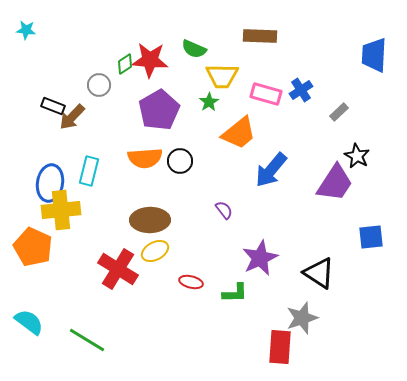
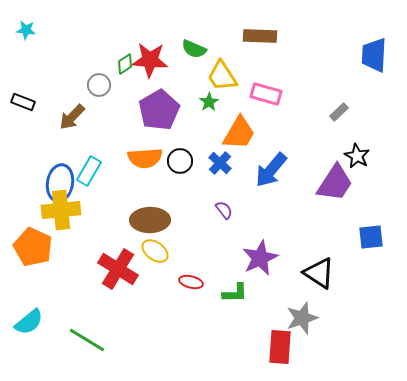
yellow trapezoid: rotated 56 degrees clockwise
blue cross: moved 81 px left, 73 px down; rotated 15 degrees counterclockwise
black rectangle: moved 30 px left, 4 px up
orange trapezoid: rotated 21 degrees counterclockwise
cyan rectangle: rotated 16 degrees clockwise
blue ellipse: moved 10 px right
yellow ellipse: rotated 64 degrees clockwise
cyan semicircle: rotated 104 degrees clockwise
